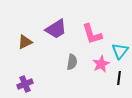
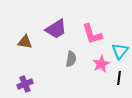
brown triangle: rotated 35 degrees clockwise
gray semicircle: moved 1 px left, 3 px up
